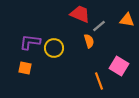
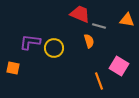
gray line: rotated 56 degrees clockwise
orange square: moved 12 px left
